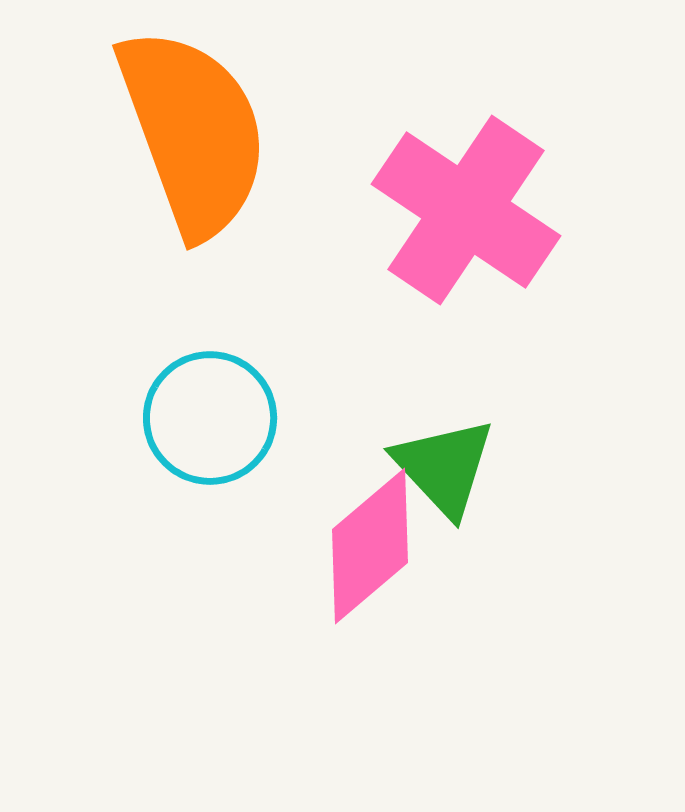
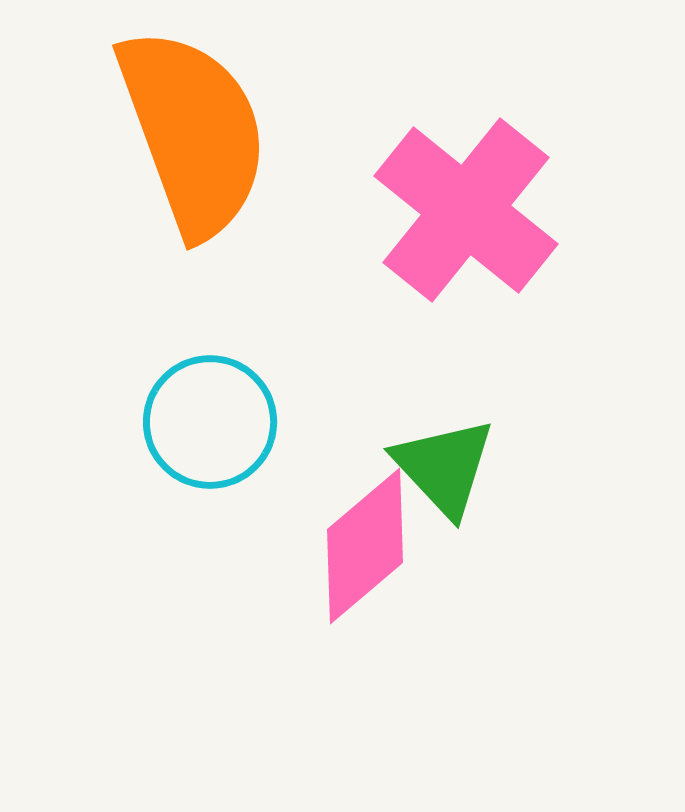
pink cross: rotated 5 degrees clockwise
cyan circle: moved 4 px down
pink diamond: moved 5 px left
